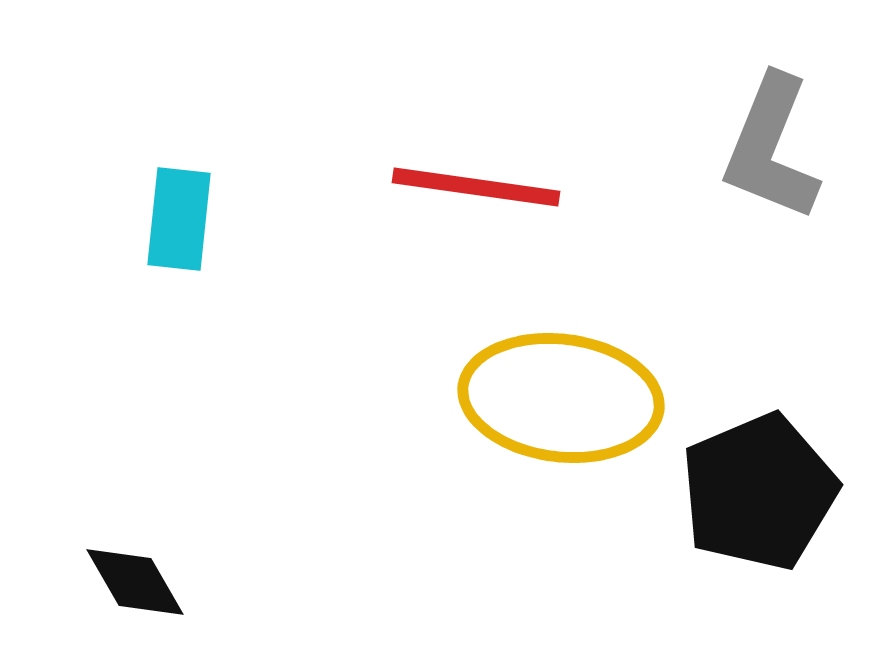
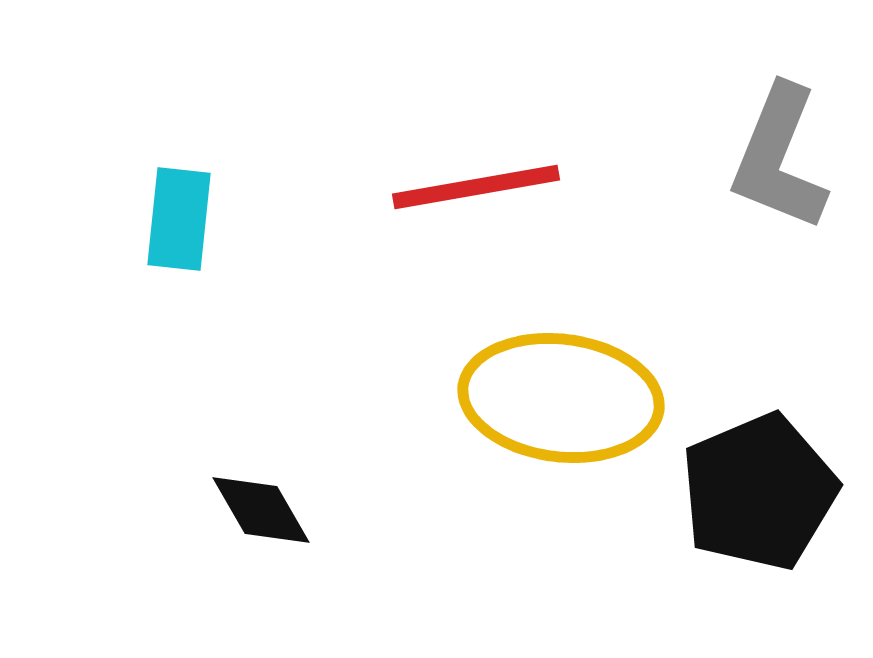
gray L-shape: moved 8 px right, 10 px down
red line: rotated 18 degrees counterclockwise
black diamond: moved 126 px right, 72 px up
